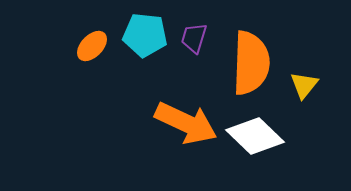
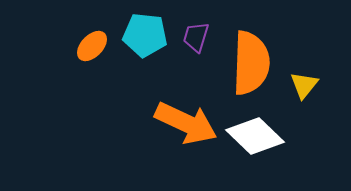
purple trapezoid: moved 2 px right, 1 px up
